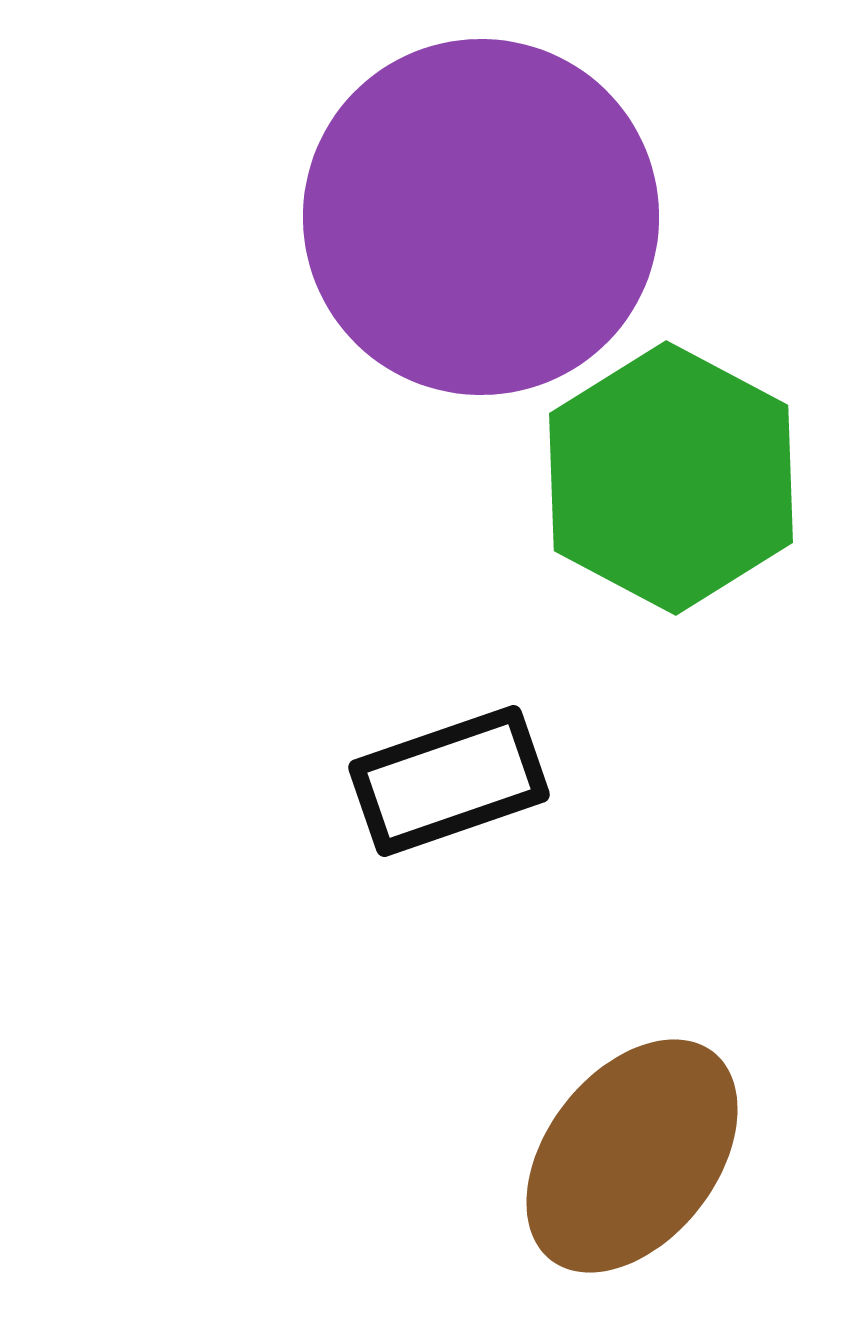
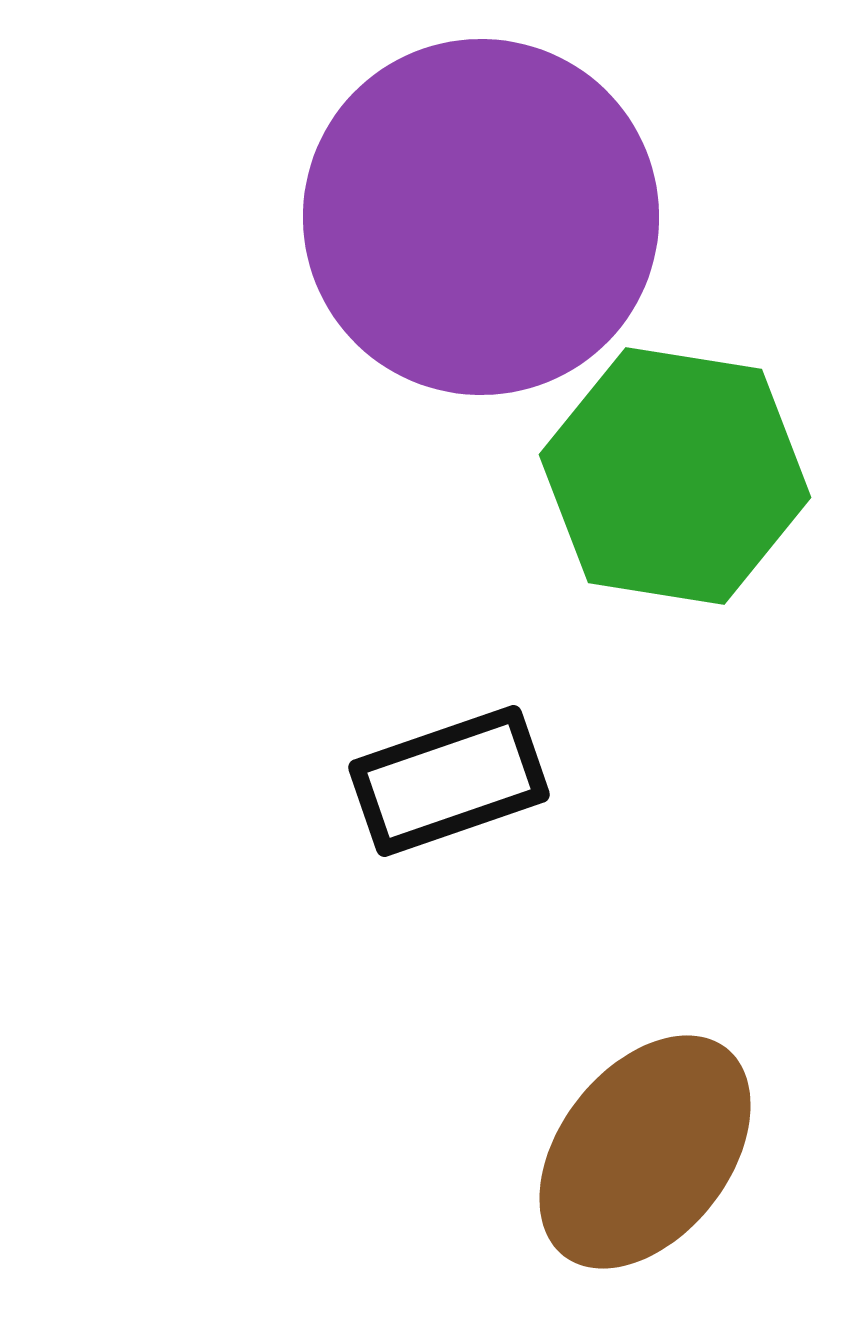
green hexagon: moved 4 px right, 2 px up; rotated 19 degrees counterclockwise
brown ellipse: moved 13 px right, 4 px up
